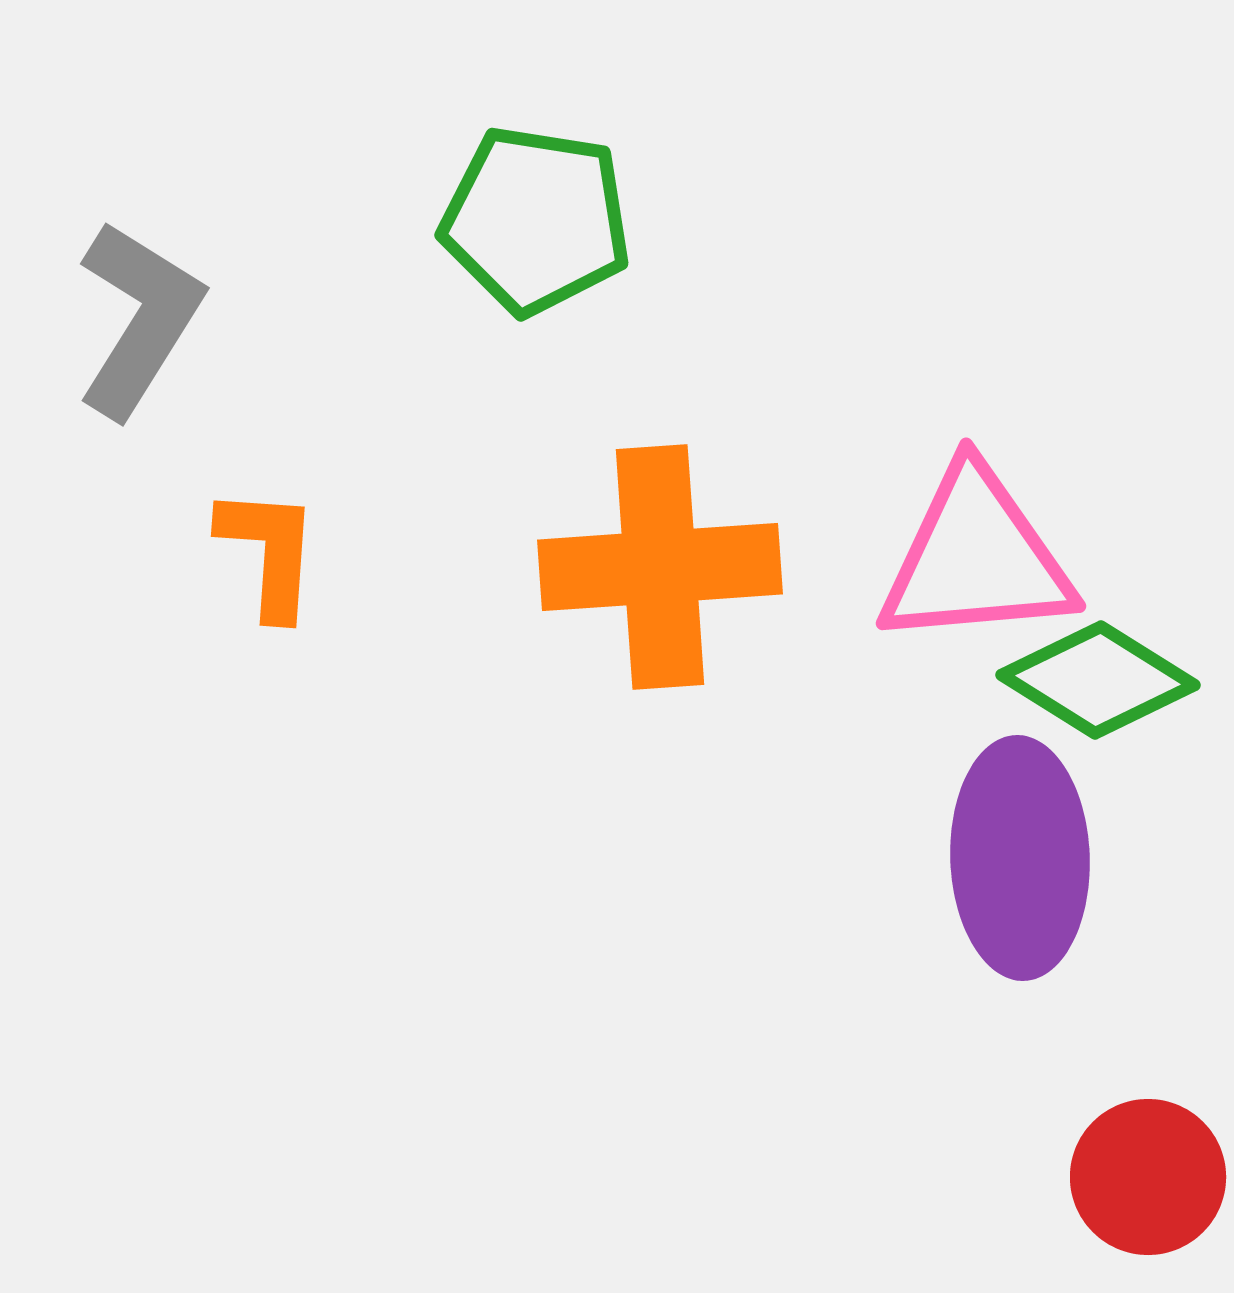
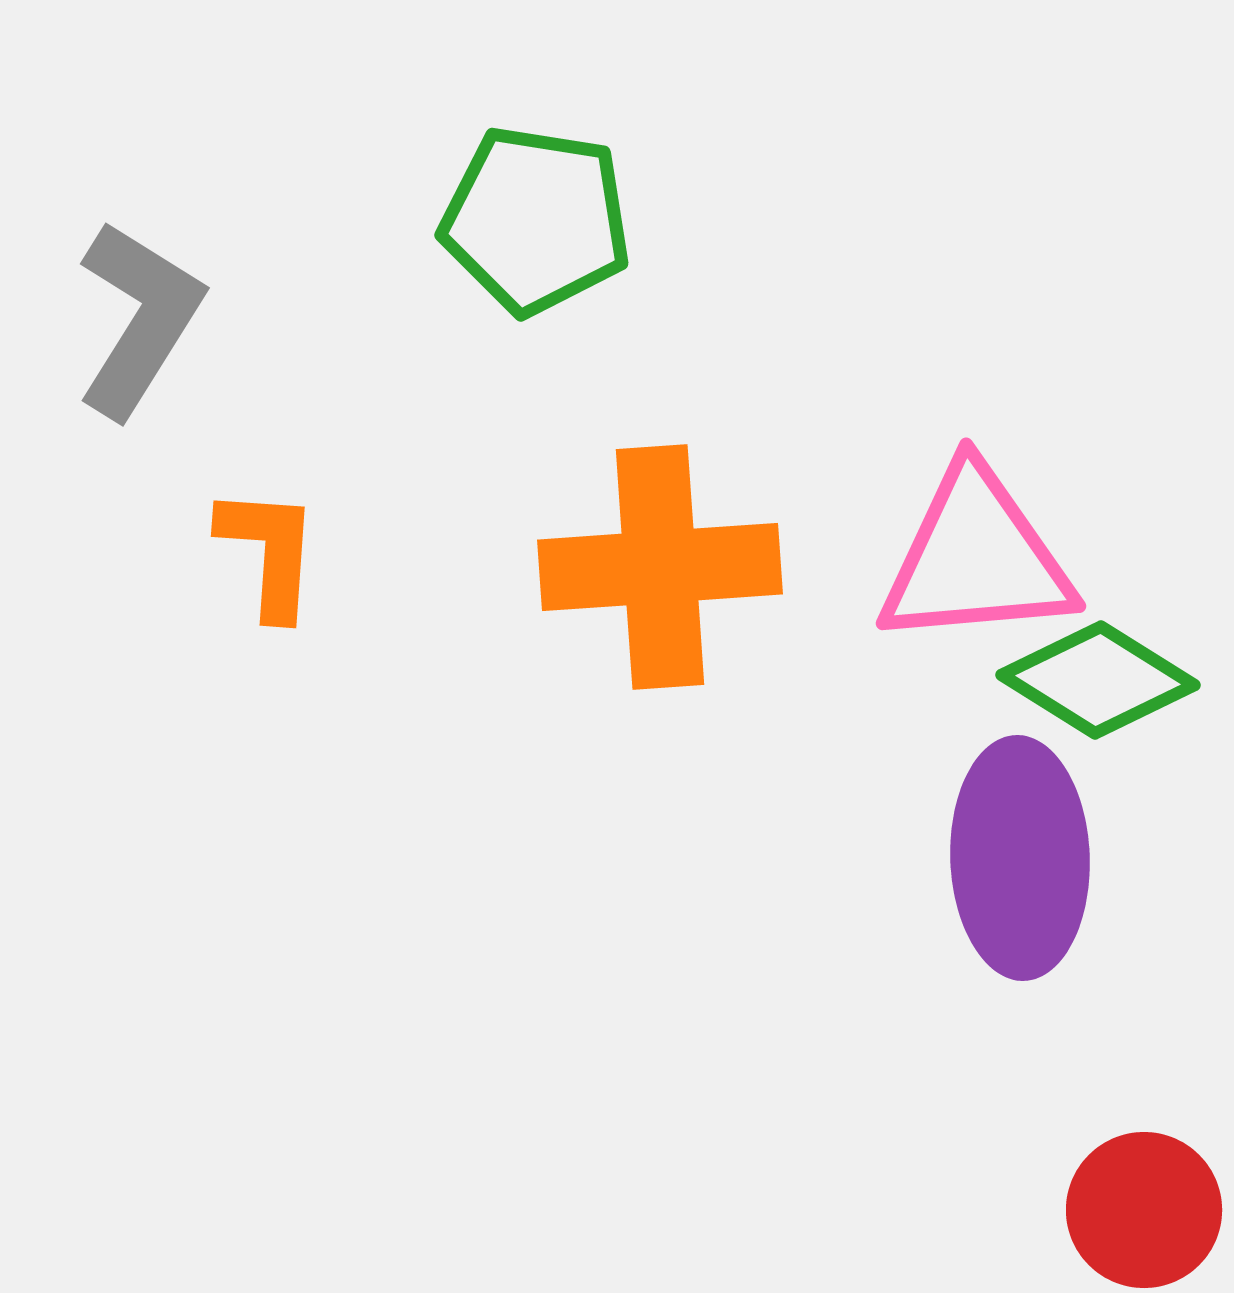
red circle: moved 4 px left, 33 px down
